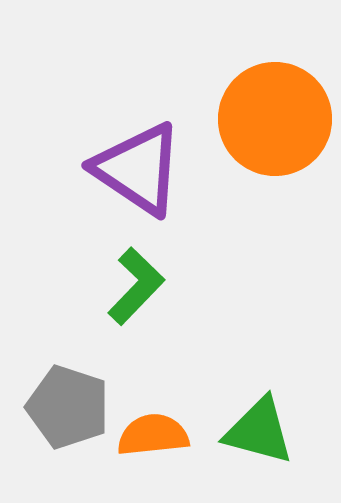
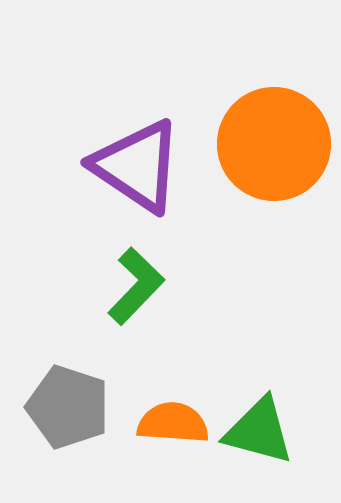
orange circle: moved 1 px left, 25 px down
purple triangle: moved 1 px left, 3 px up
orange semicircle: moved 20 px right, 12 px up; rotated 10 degrees clockwise
